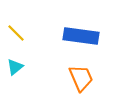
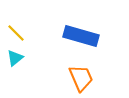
blue rectangle: rotated 8 degrees clockwise
cyan triangle: moved 9 px up
